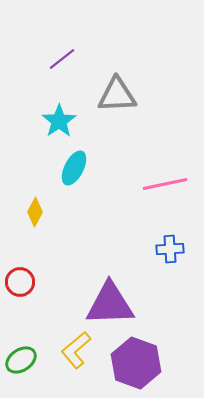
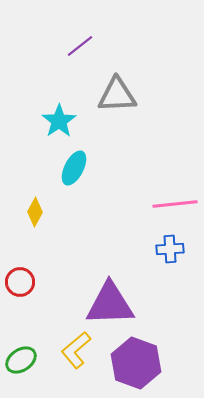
purple line: moved 18 px right, 13 px up
pink line: moved 10 px right, 20 px down; rotated 6 degrees clockwise
